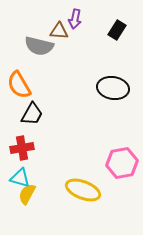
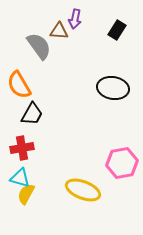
gray semicircle: rotated 140 degrees counterclockwise
yellow semicircle: moved 1 px left
